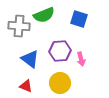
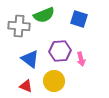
yellow circle: moved 6 px left, 2 px up
